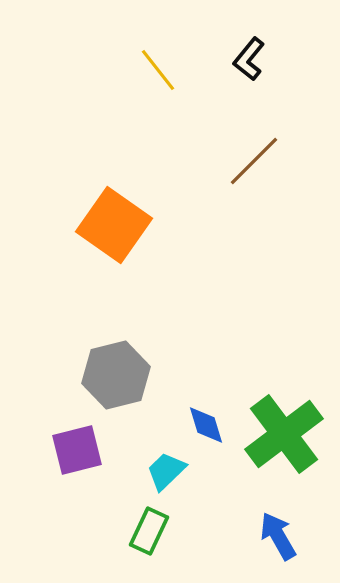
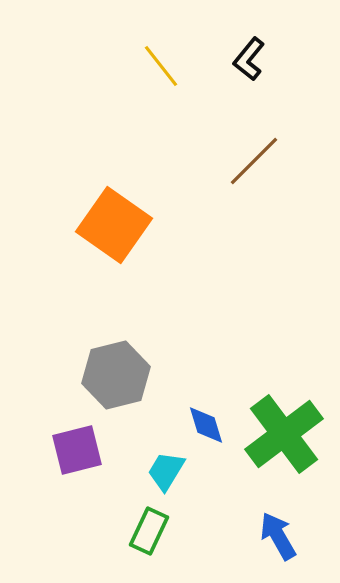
yellow line: moved 3 px right, 4 px up
cyan trapezoid: rotated 15 degrees counterclockwise
